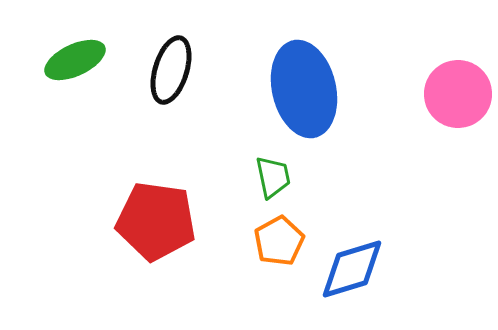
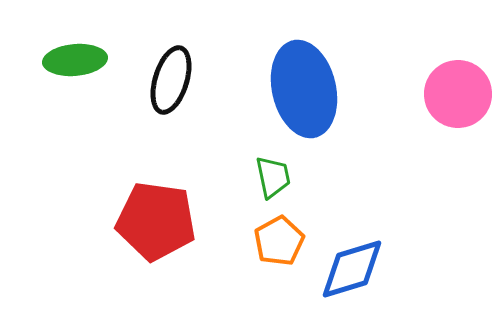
green ellipse: rotated 20 degrees clockwise
black ellipse: moved 10 px down
